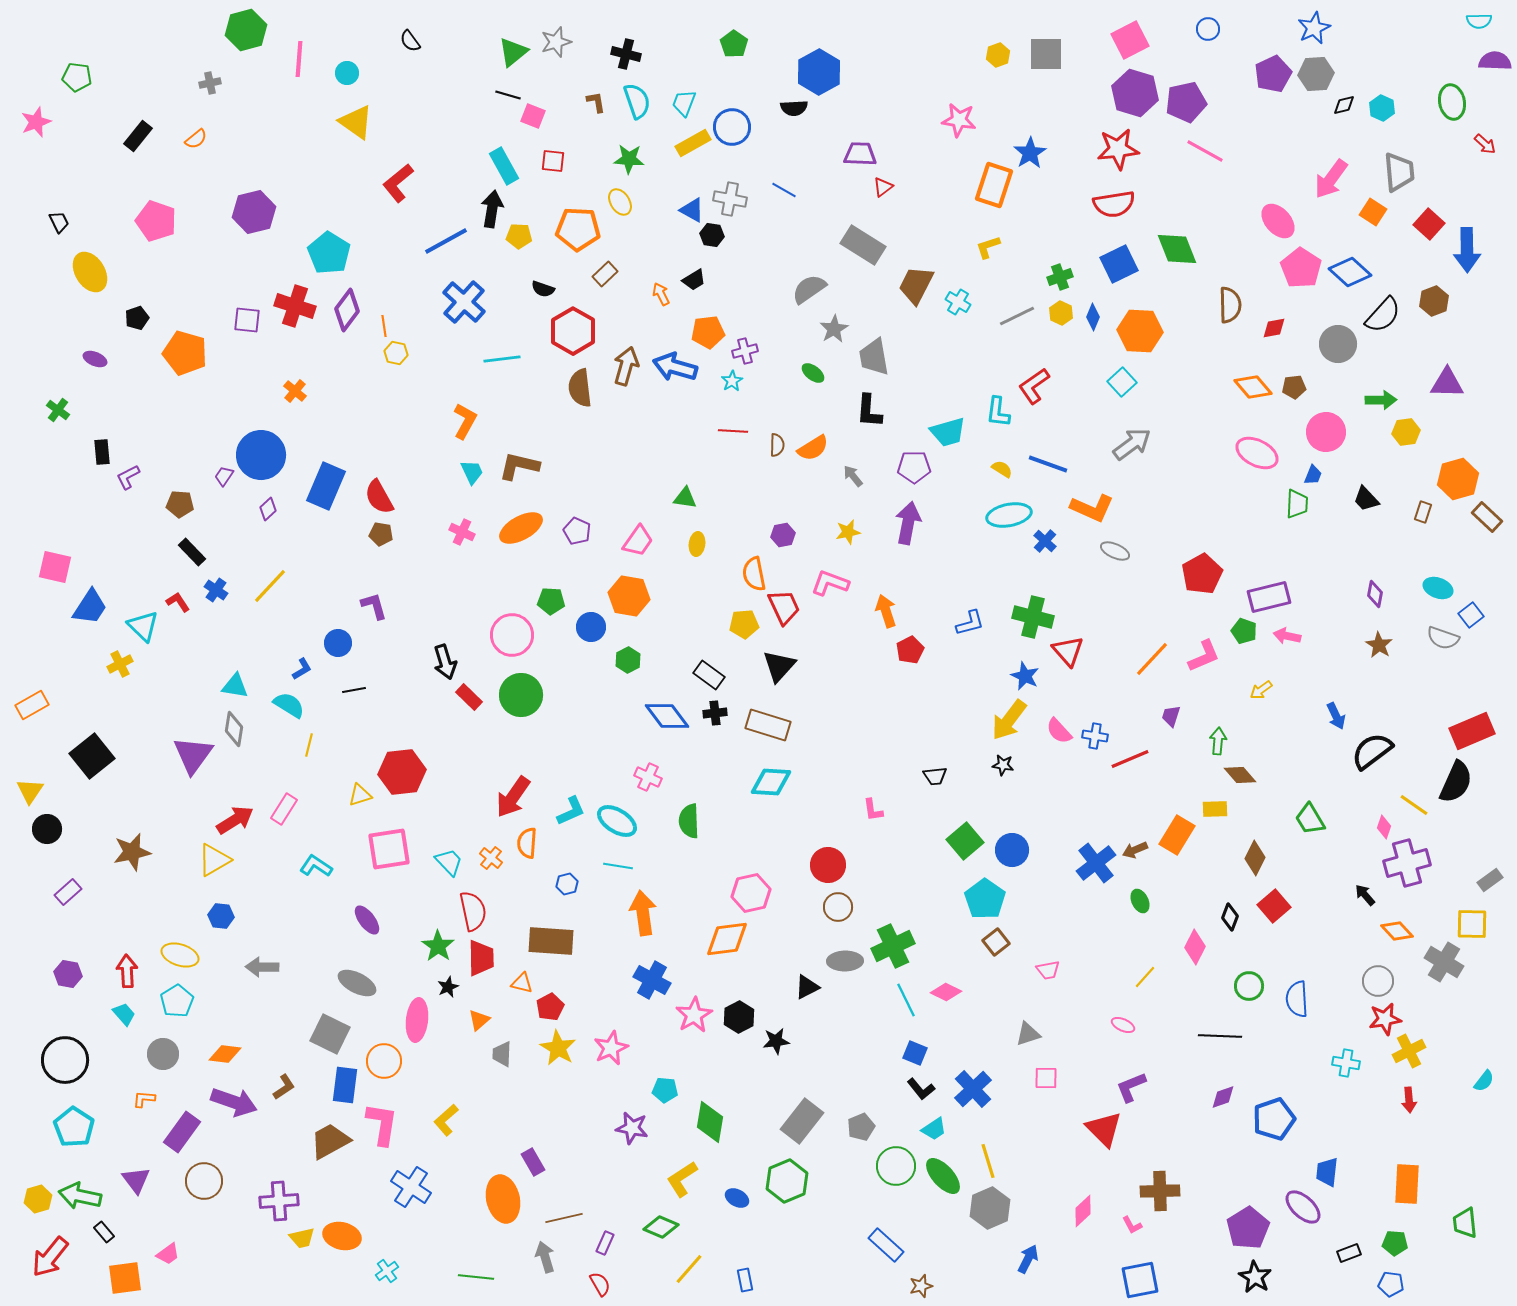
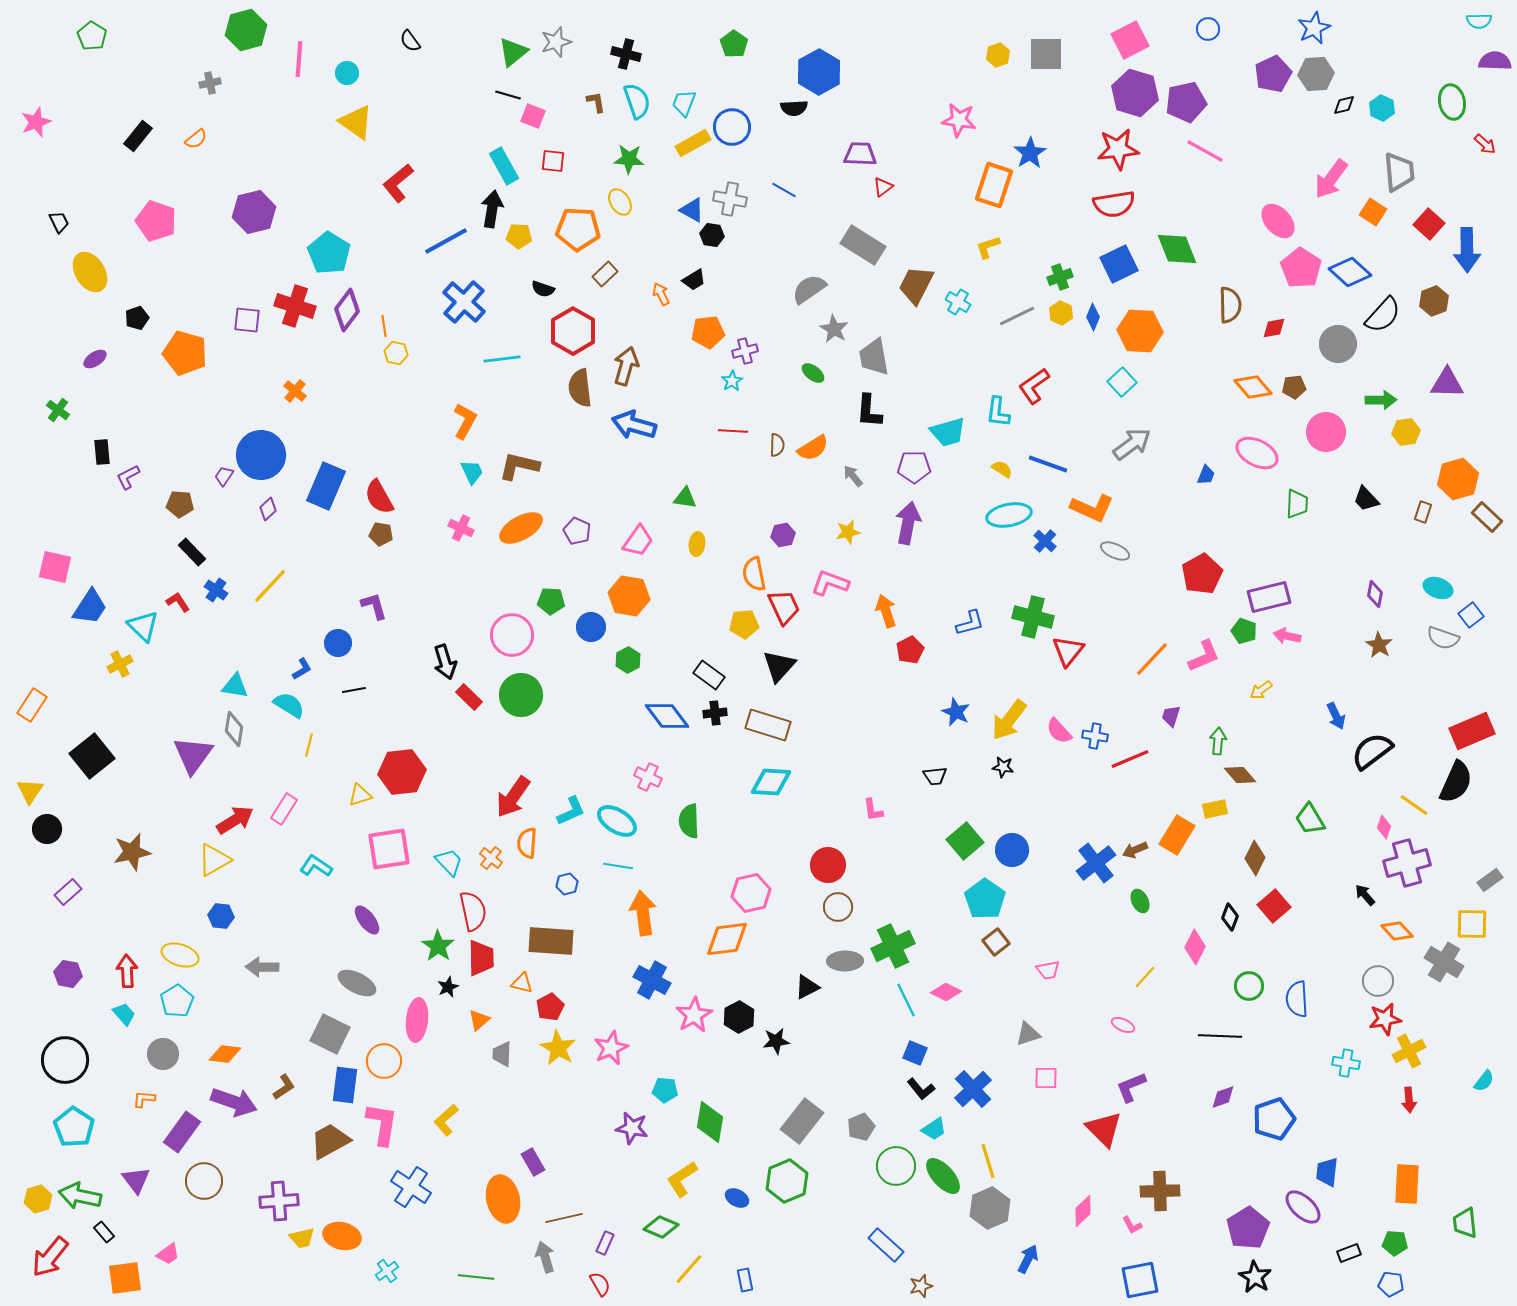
green pentagon at (77, 77): moved 15 px right, 41 px up; rotated 24 degrees clockwise
gray star at (834, 329): rotated 12 degrees counterclockwise
purple ellipse at (95, 359): rotated 55 degrees counterclockwise
blue arrow at (675, 367): moved 41 px left, 58 px down
blue trapezoid at (1313, 475): moved 107 px left
pink cross at (462, 532): moved 1 px left, 4 px up
red triangle at (1068, 651): rotated 20 degrees clockwise
blue star at (1025, 676): moved 69 px left, 36 px down
orange rectangle at (32, 705): rotated 28 degrees counterclockwise
black star at (1003, 765): moved 2 px down
yellow rectangle at (1215, 809): rotated 10 degrees counterclockwise
